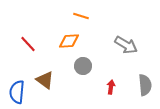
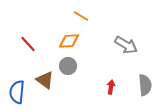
orange line: rotated 14 degrees clockwise
gray circle: moved 15 px left
